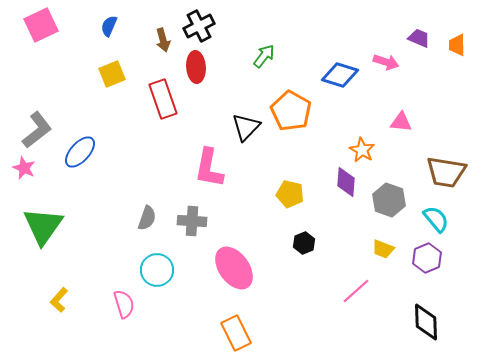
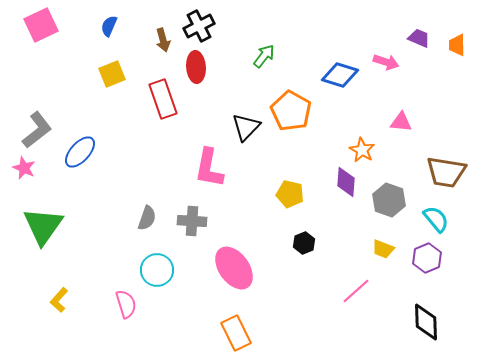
pink semicircle: moved 2 px right
